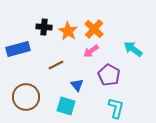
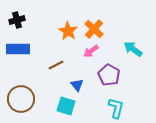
black cross: moved 27 px left, 7 px up; rotated 21 degrees counterclockwise
blue rectangle: rotated 15 degrees clockwise
brown circle: moved 5 px left, 2 px down
